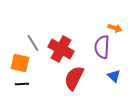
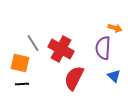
purple semicircle: moved 1 px right, 1 px down
